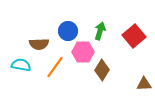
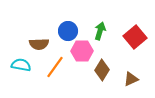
red square: moved 1 px right, 1 px down
pink hexagon: moved 1 px left, 1 px up
brown triangle: moved 13 px left, 5 px up; rotated 21 degrees counterclockwise
